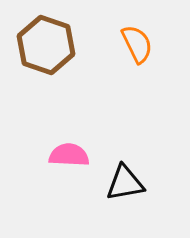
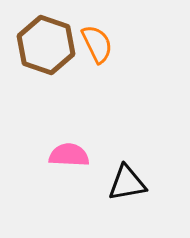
orange semicircle: moved 40 px left
black triangle: moved 2 px right
